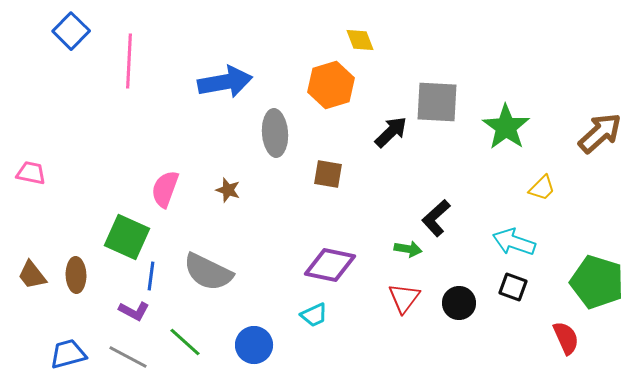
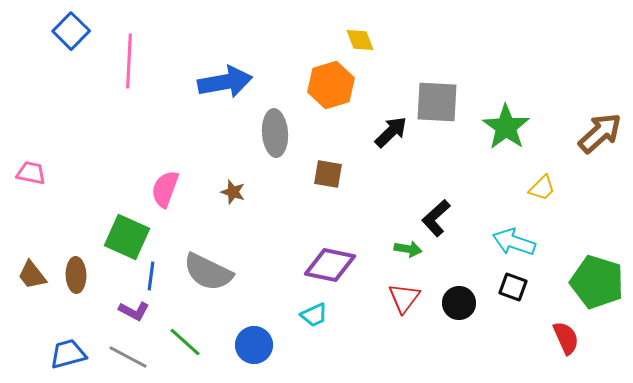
brown star: moved 5 px right, 2 px down
